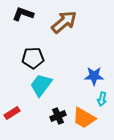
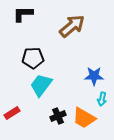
black L-shape: rotated 20 degrees counterclockwise
brown arrow: moved 8 px right, 4 px down
